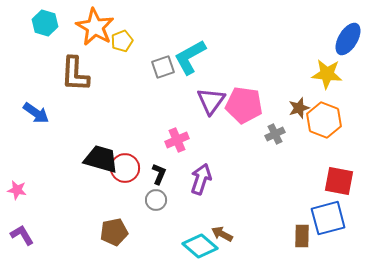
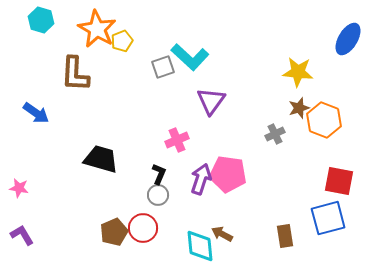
cyan hexagon: moved 4 px left, 3 px up
orange star: moved 2 px right, 2 px down
cyan L-shape: rotated 108 degrees counterclockwise
yellow star: moved 29 px left, 2 px up
pink pentagon: moved 16 px left, 69 px down
red circle: moved 18 px right, 60 px down
pink star: moved 2 px right, 2 px up
gray circle: moved 2 px right, 5 px up
brown pentagon: rotated 12 degrees counterclockwise
brown rectangle: moved 17 px left; rotated 10 degrees counterclockwise
cyan diamond: rotated 44 degrees clockwise
